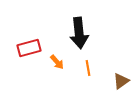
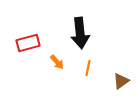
black arrow: moved 1 px right
red rectangle: moved 1 px left, 5 px up
orange line: rotated 21 degrees clockwise
